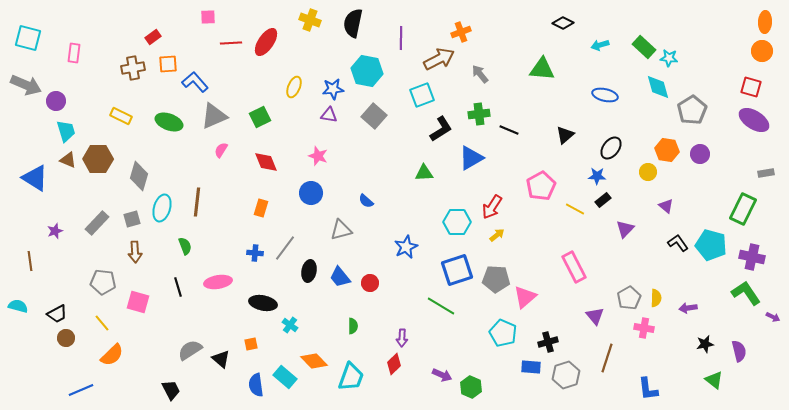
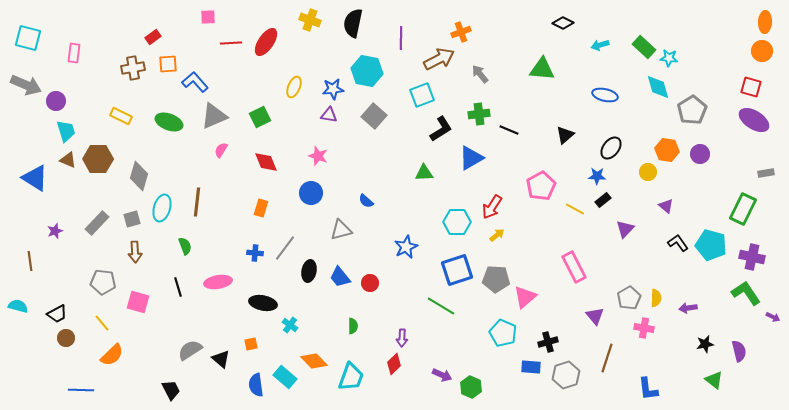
blue line at (81, 390): rotated 25 degrees clockwise
